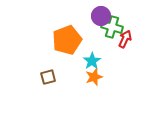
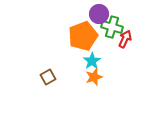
purple circle: moved 2 px left, 2 px up
orange pentagon: moved 16 px right, 4 px up
brown square: rotated 14 degrees counterclockwise
